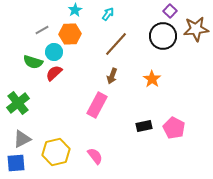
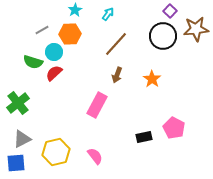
brown arrow: moved 5 px right, 1 px up
black rectangle: moved 11 px down
